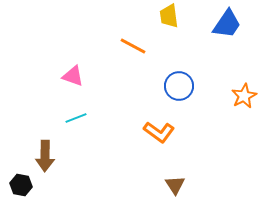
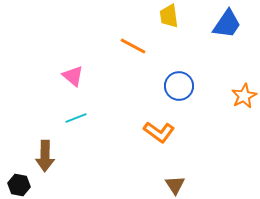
pink triangle: rotated 20 degrees clockwise
black hexagon: moved 2 px left
